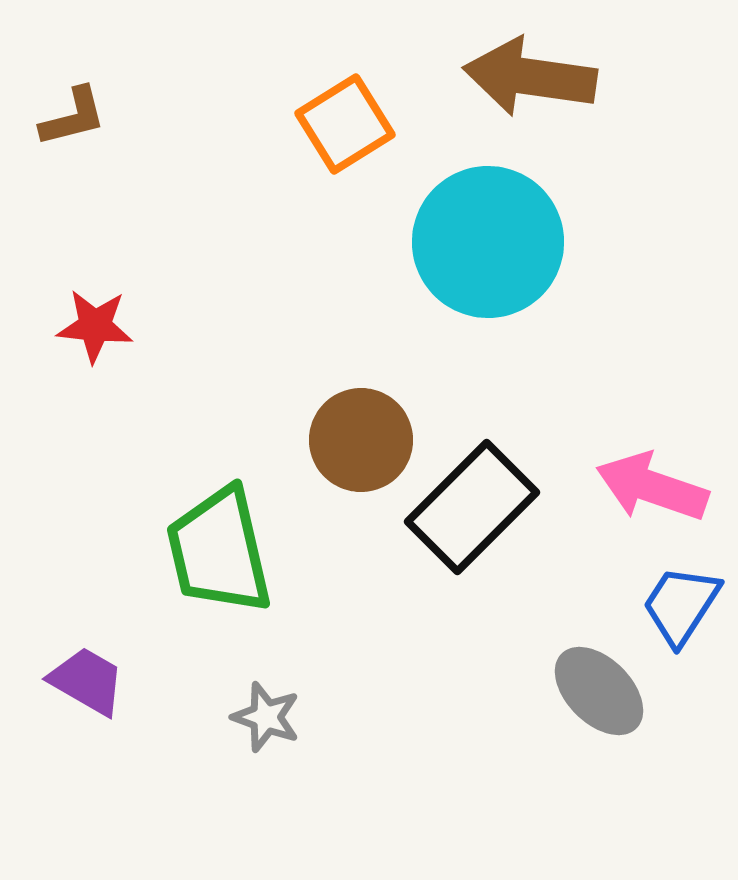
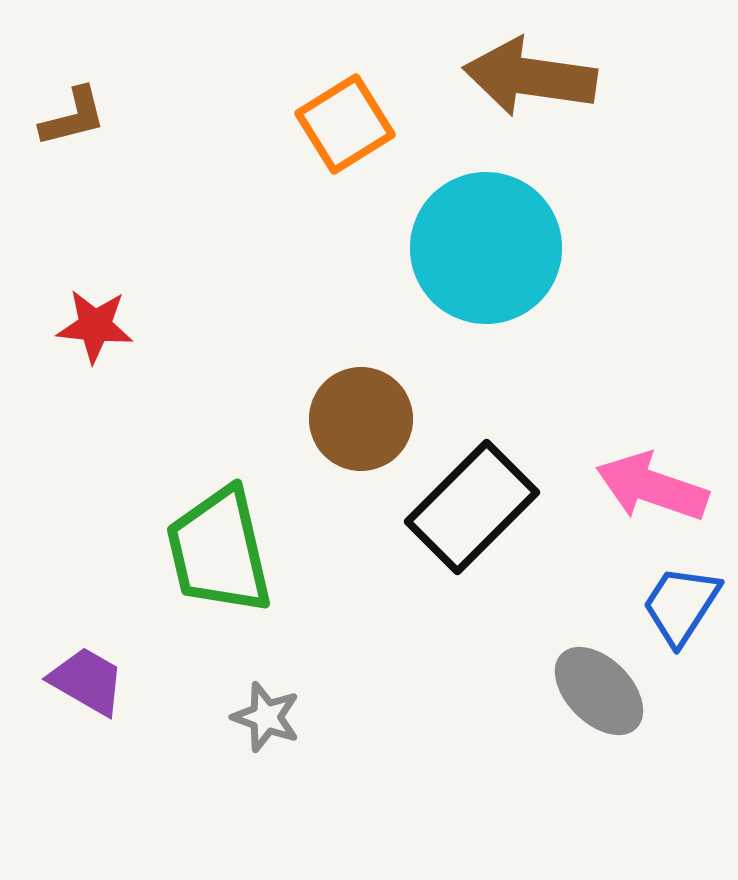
cyan circle: moved 2 px left, 6 px down
brown circle: moved 21 px up
